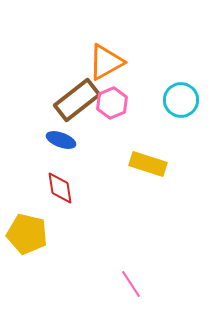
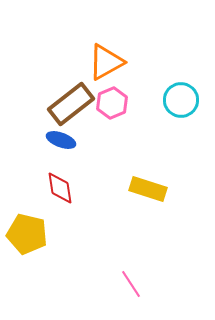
brown rectangle: moved 6 px left, 4 px down
yellow rectangle: moved 25 px down
